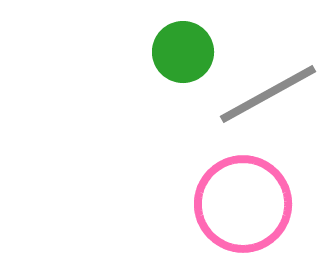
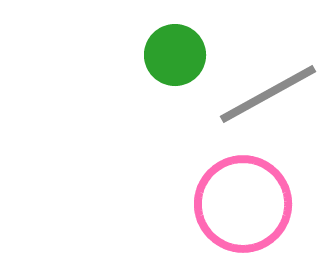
green circle: moved 8 px left, 3 px down
